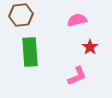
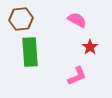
brown hexagon: moved 4 px down
pink semicircle: rotated 42 degrees clockwise
